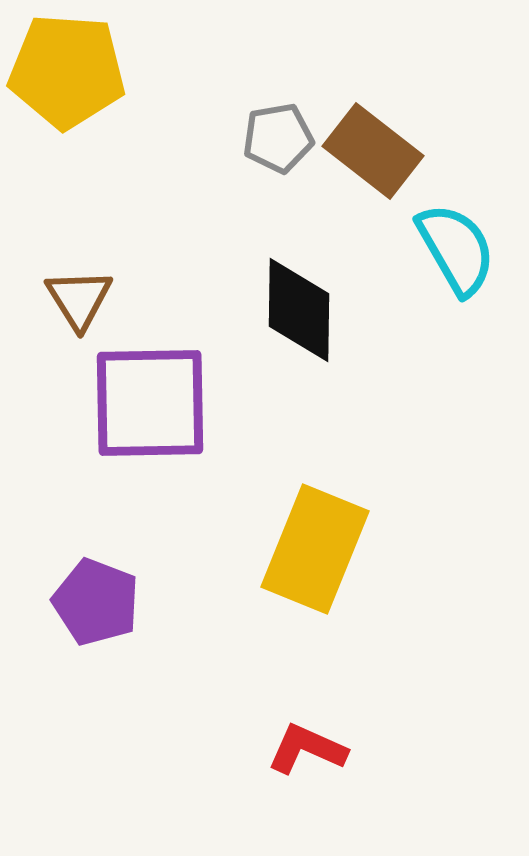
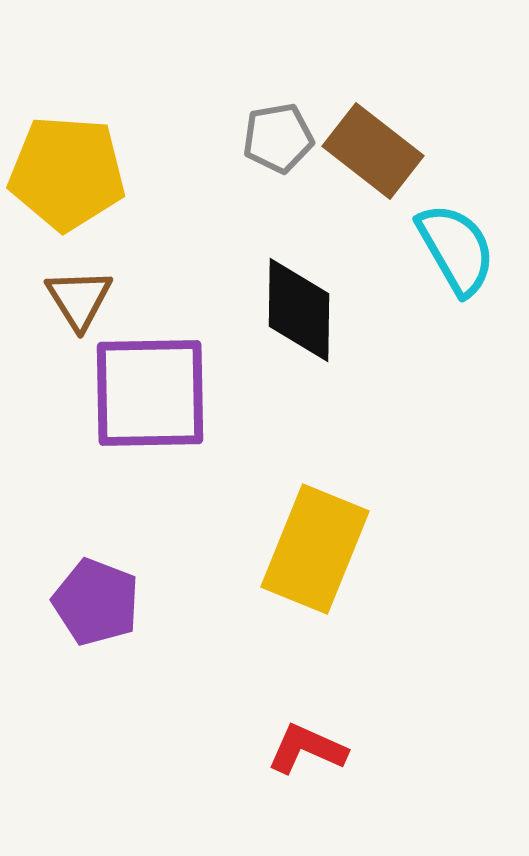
yellow pentagon: moved 102 px down
purple square: moved 10 px up
